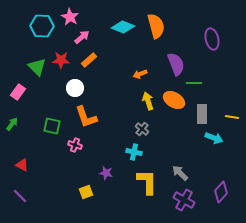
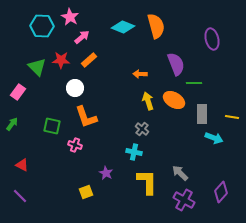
orange arrow: rotated 24 degrees clockwise
purple star: rotated 16 degrees clockwise
